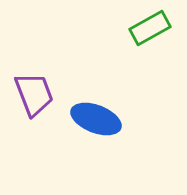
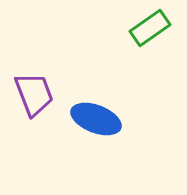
green rectangle: rotated 6 degrees counterclockwise
